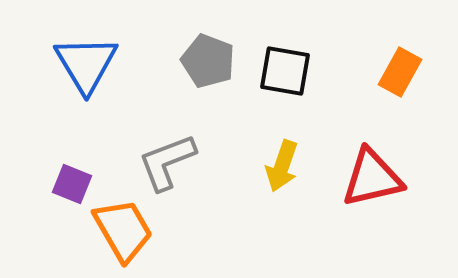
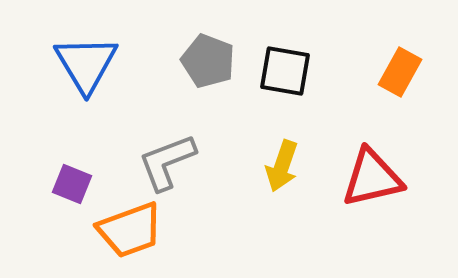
orange trapezoid: moved 7 px right; rotated 100 degrees clockwise
